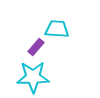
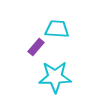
cyan star: moved 22 px right
